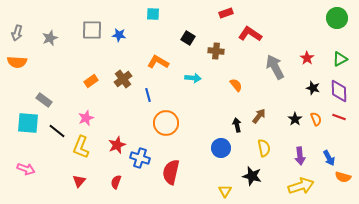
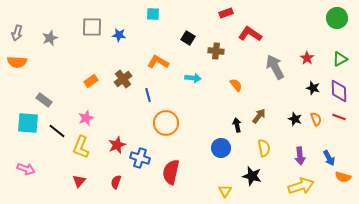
gray square at (92, 30): moved 3 px up
black star at (295, 119): rotated 16 degrees counterclockwise
